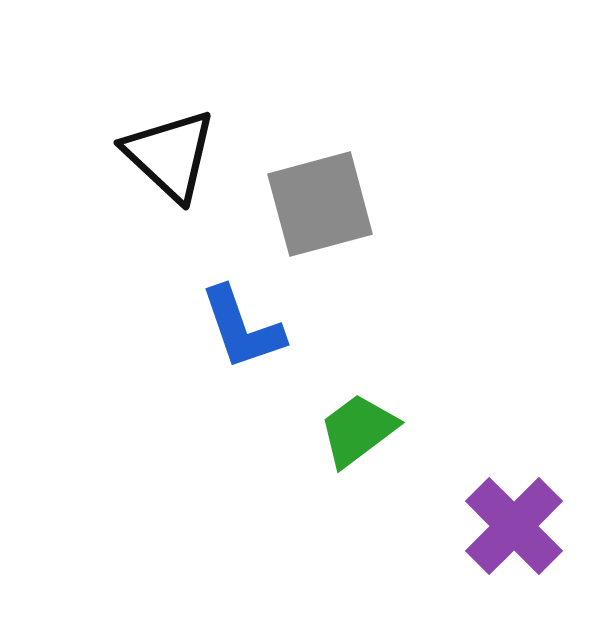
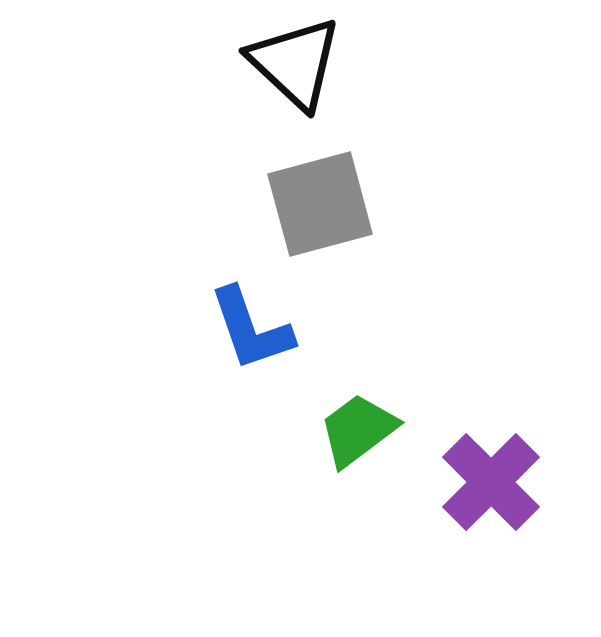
black triangle: moved 125 px right, 92 px up
blue L-shape: moved 9 px right, 1 px down
purple cross: moved 23 px left, 44 px up
